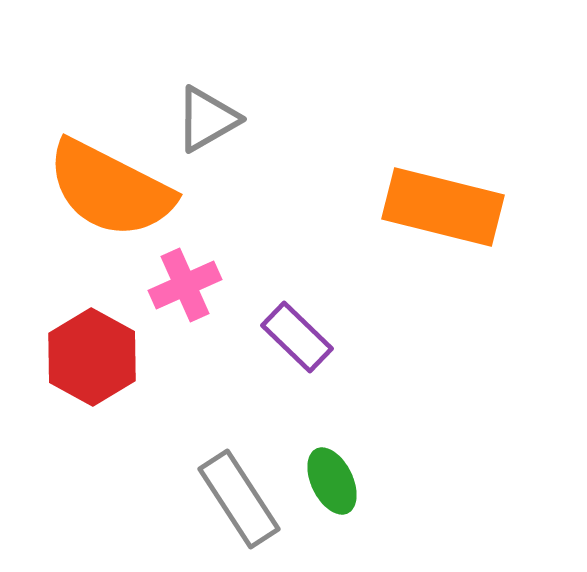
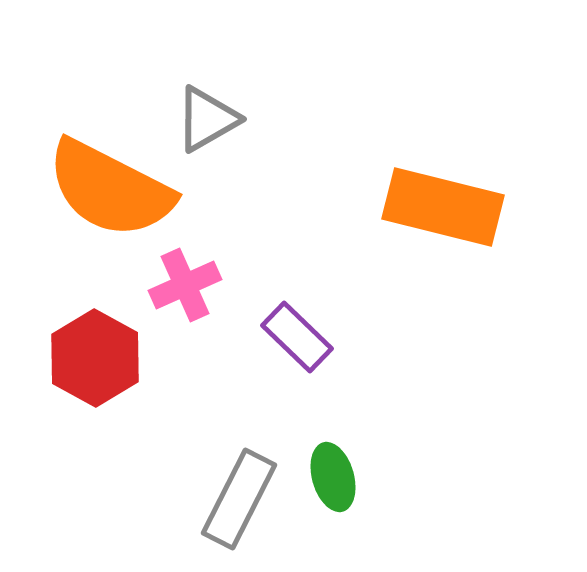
red hexagon: moved 3 px right, 1 px down
green ellipse: moved 1 px right, 4 px up; rotated 10 degrees clockwise
gray rectangle: rotated 60 degrees clockwise
